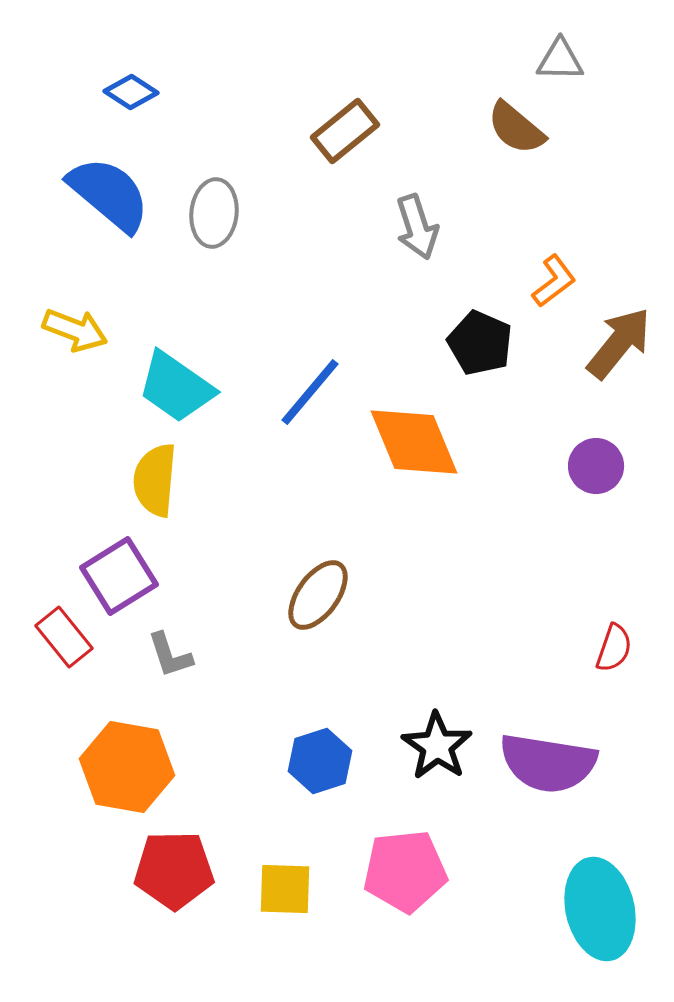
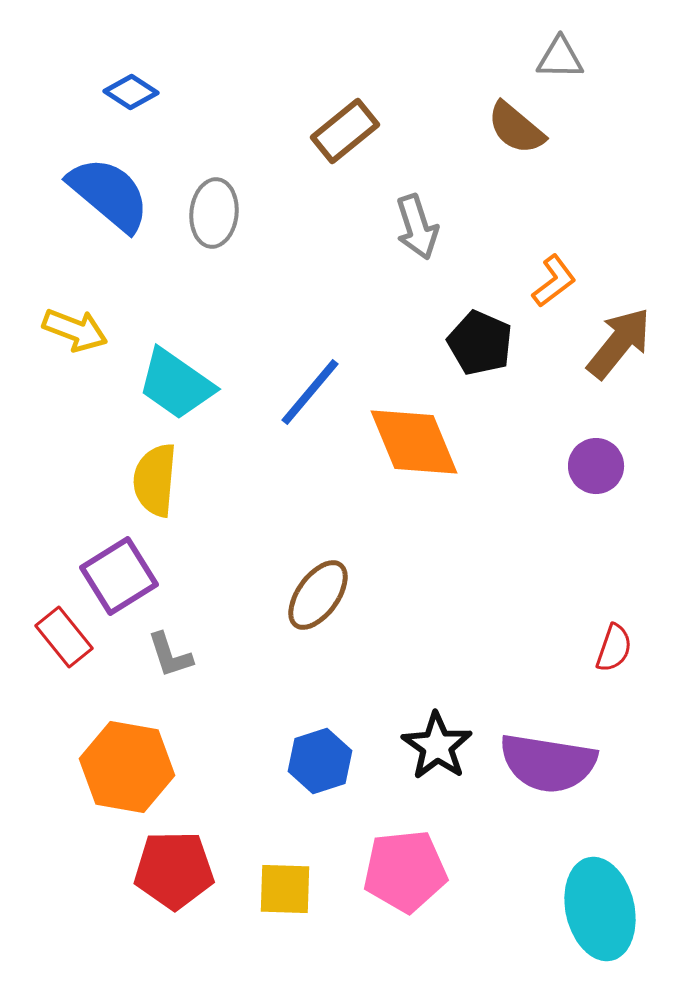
gray triangle: moved 2 px up
cyan trapezoid: moved 3 px up
